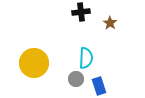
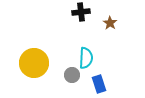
gray circle: moved 4 px left, 4 px up
blue rectangle: moved 2 px up
